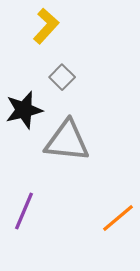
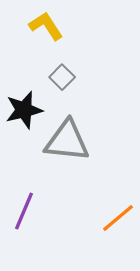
yellow L-shape: rotated 75 degrees counterclockwise
